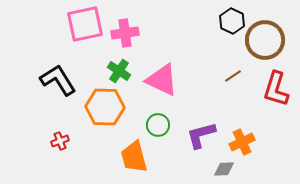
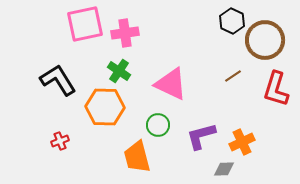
pink triangle: moved 9 px right, 4 px down
purple L-shape: moved 1 px down
orange trapezoid: moved 3 px right
